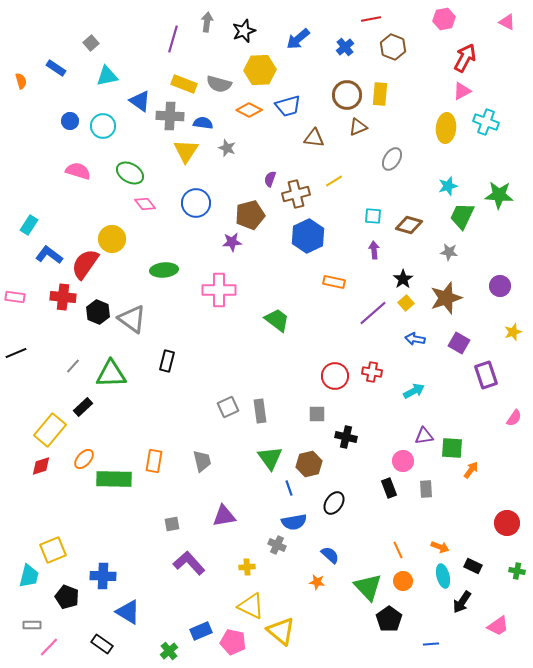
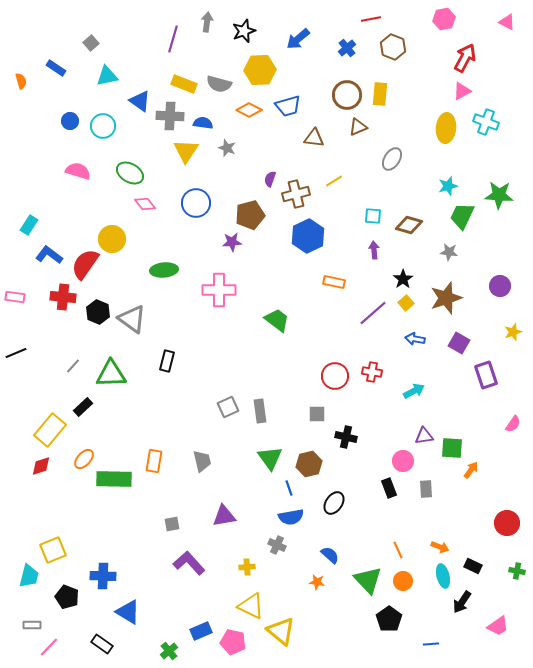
blue cross at (345, 47): moved 2 px right, 1 px down
pink semicircle at (514, 418): moved 1 px left, 6 px down
blue semicircle at (294, 522): moved 3 px left, 5 px up
green triangle at (368, 587): moved 7 px up
